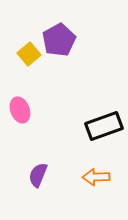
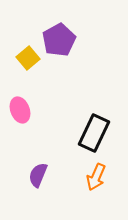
yellow square: moved 1 px left, 4 px down
black rectangle: moved 10 px left, 7 px down; rotated 45 degrees counterclockwise
orange arrow: rotated 64 degrees counterclockwise
